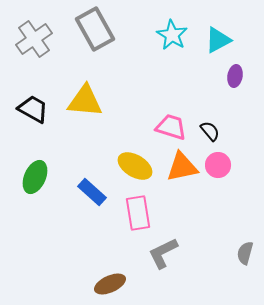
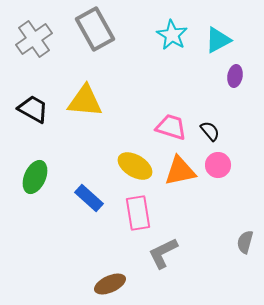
orange triangle: moved 2 px left, 4 px down
blue rectangle: moved 3 px left, 6 px down
gray semicircle: moved 11 px up
